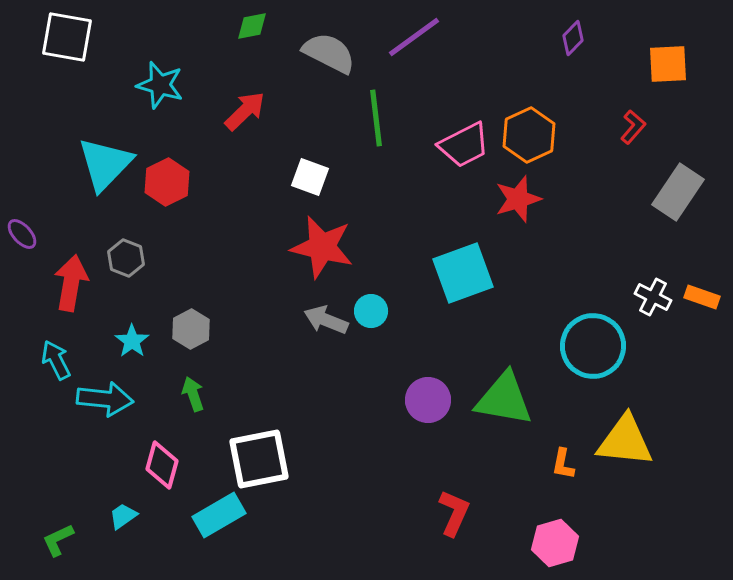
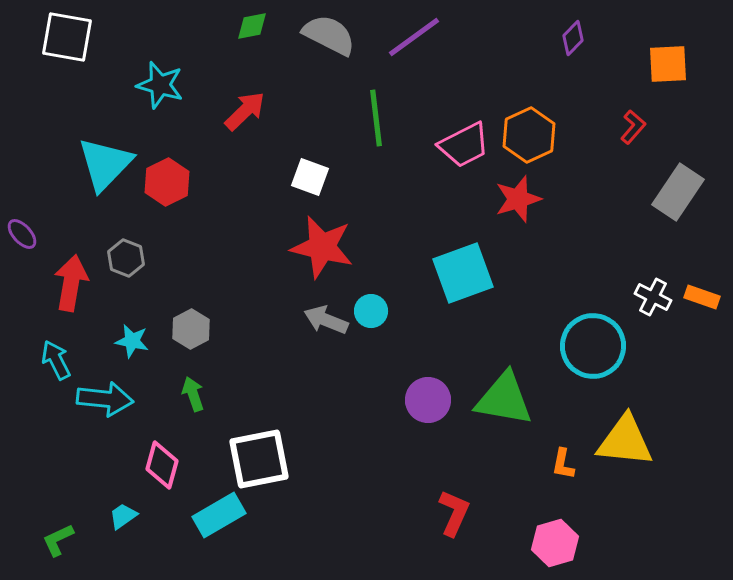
gray semicircle at (329, 53): moved 18 px up
cyan star at (132, 341): rotated 24 degrees counterclockwise
